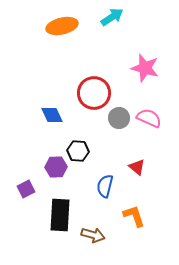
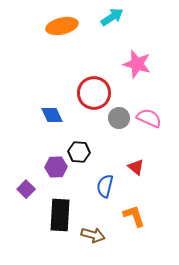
pink star: moved 8 px left, 4 px up
black hexagon: moved 1 px right, 1 px down
red triangle: moved 1 px left
purple square: rotated 18 degrees counterclockwise
